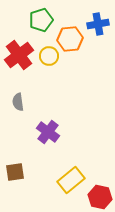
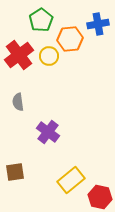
green pentagon: rotated 15 degrees counterclockwise
